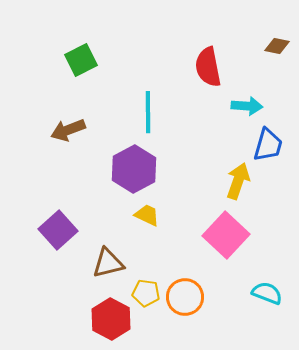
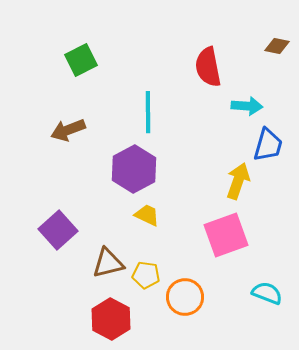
pink square: rotated 27 degrees clockwise
yellow pentagon: moved 18 px up
